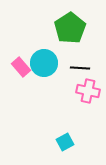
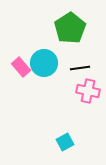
black line: rotated 12 degrees counterclockwise
